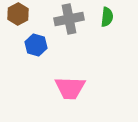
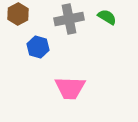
green semicircle: rotated 66 degrees counterclockwise
blue hexagon: moved 2 px right, 2 px down
